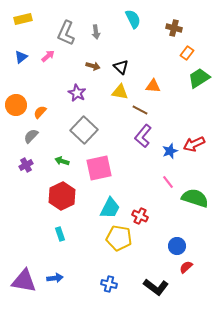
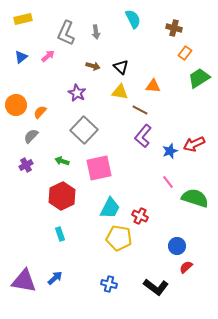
orange rectangle: moved 2 px left
blue arrow: rotated 35 degrees counterclockwise
